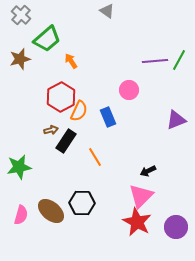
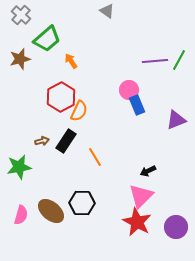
blue rectangle: moved 29 px right, 12 px up
brown arrow: moved 9 px left, 11 px down
